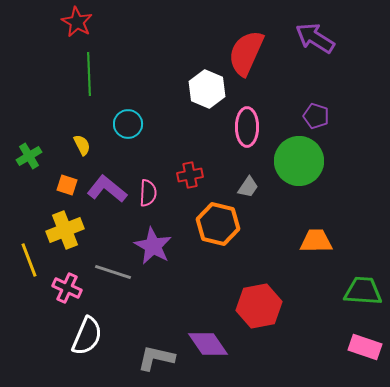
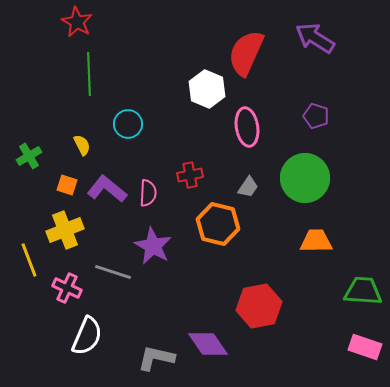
pink ellipse: rotated 9 degrees counterclockwise
green circle: moved 6 px right, 17 px down
